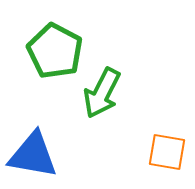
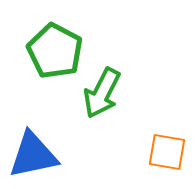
blue triangle: rotated 22 degrees counterclockwise
